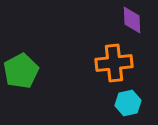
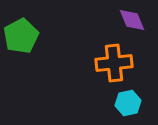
purple diamond: rotated 20 degrees counterclockwise
green pentagon: moved 35 px up
